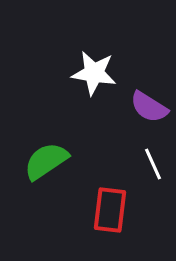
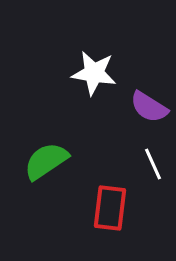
red rectangle: moved 2 px up
